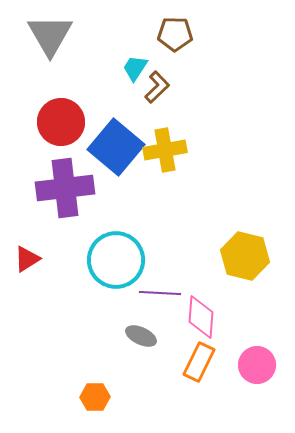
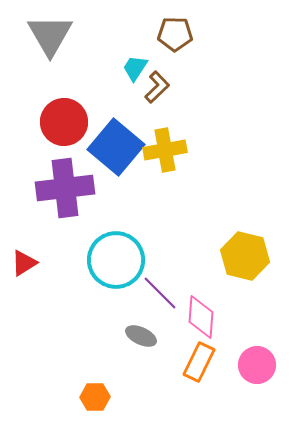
red circle: moved 3 px right
red triangle: moved 3 px left, 4 px down
purple line: rotated 42 degrees clockwise
